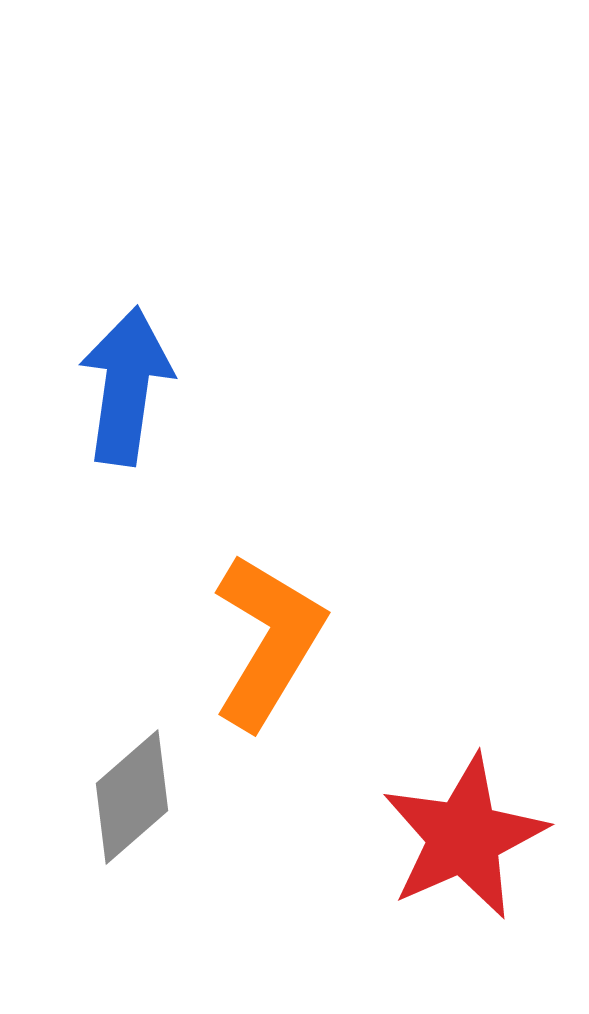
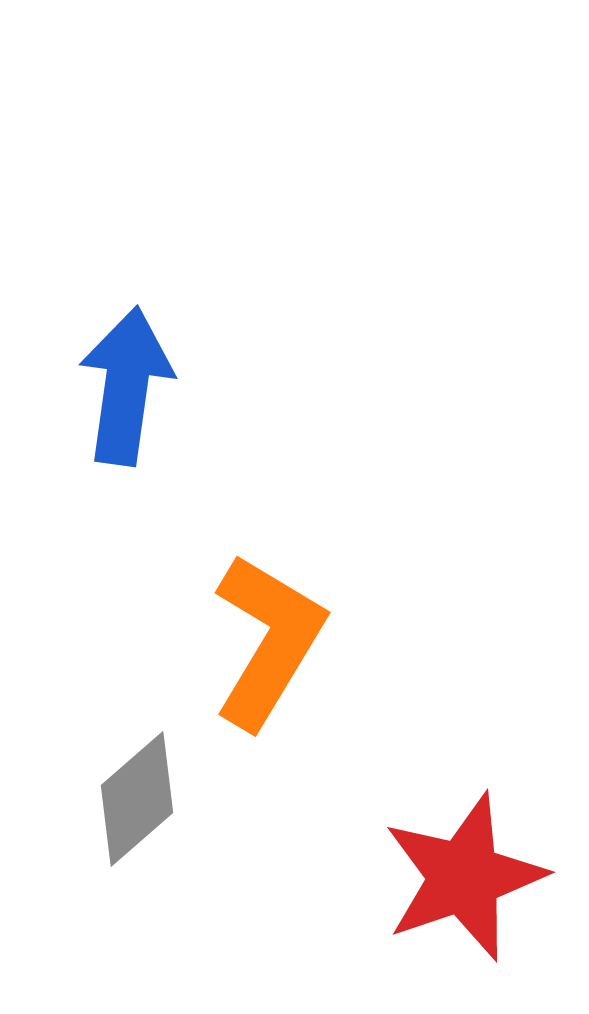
gray diamond: moved 5 px right, 2 px down
red star: moved 40 px down; rotated 5 degrees clockwise
